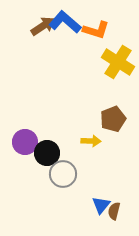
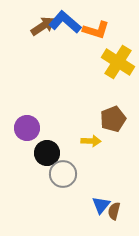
purple circle: moved 2 px right, 14 px up
